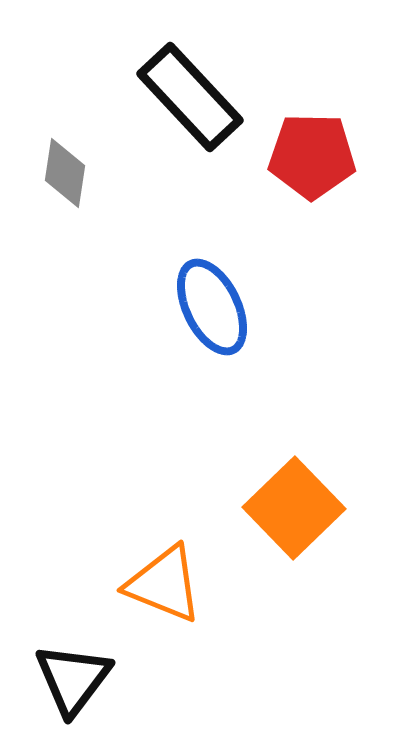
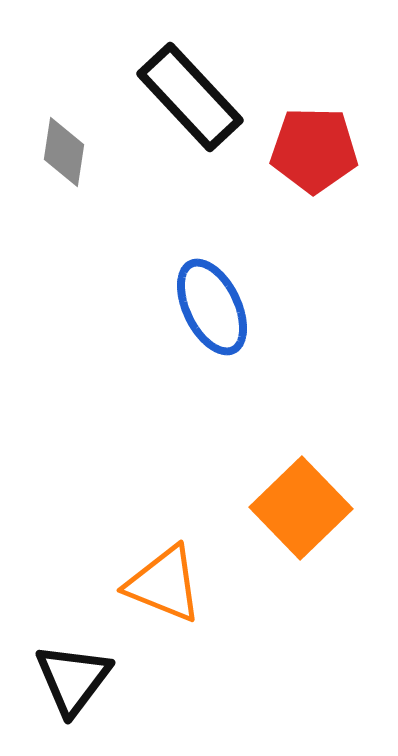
red pentagon: moved 2 px right, 6 px up
gray diamond: moved 1 px left, 21 px up
orange square: moved 7 px right
